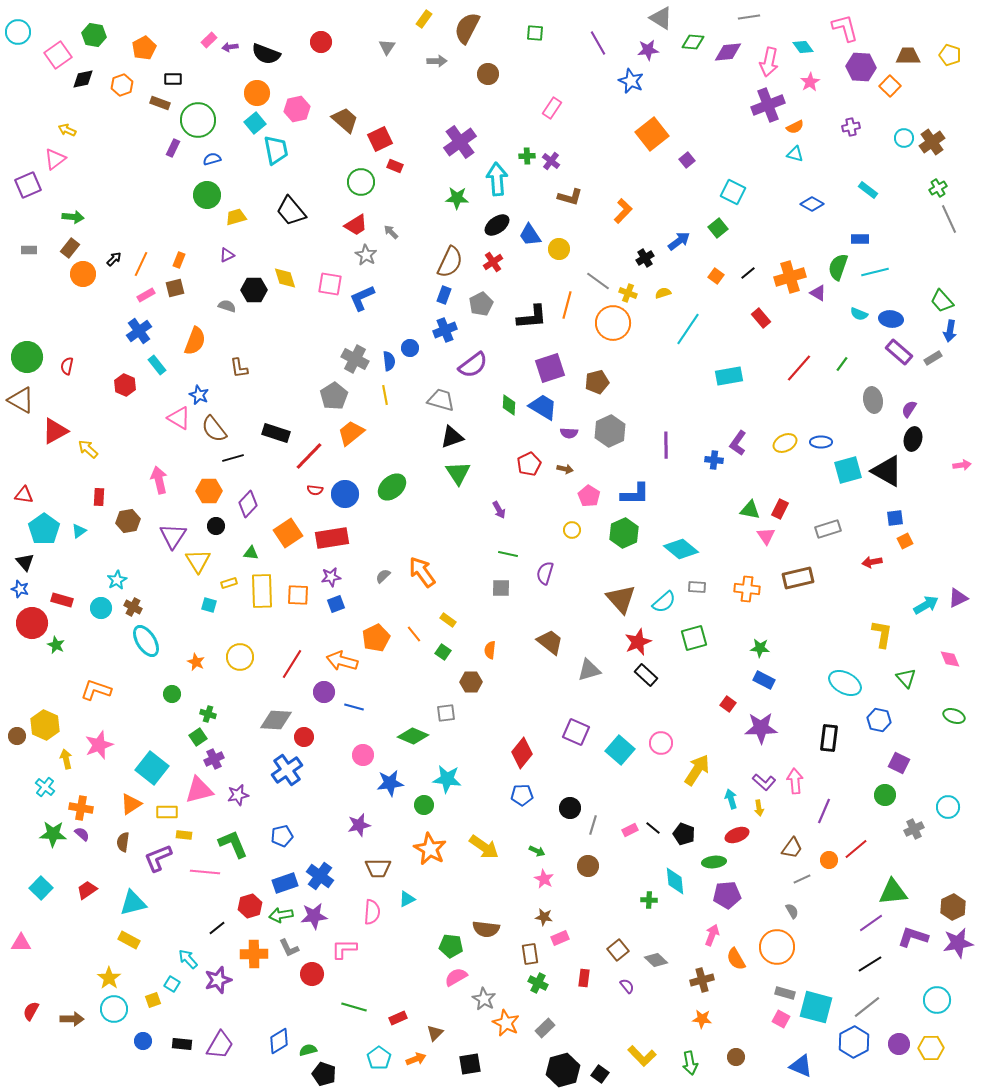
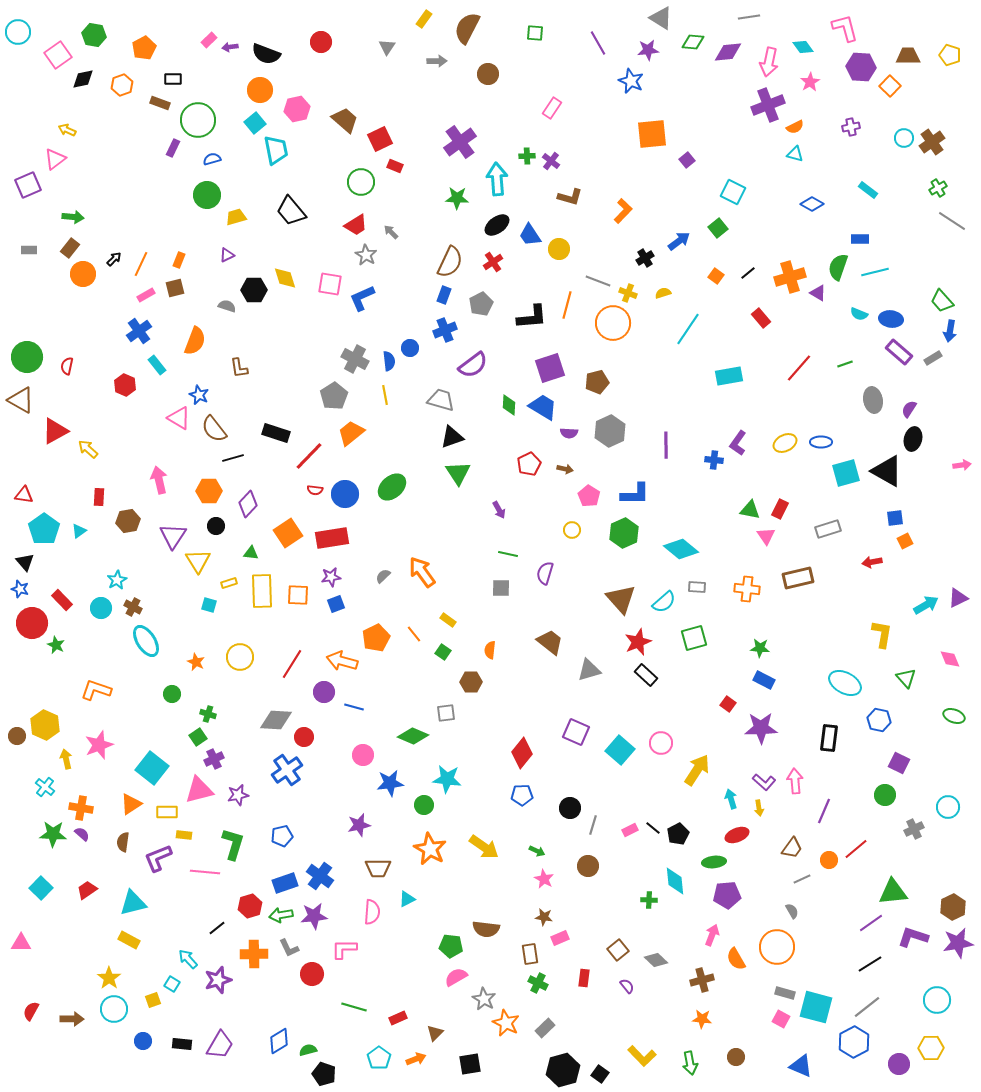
orange circle at (257, 93): moved 3 px right, 3 px up
orange square at (652, 134): rotated 32 degrees clockwise
gray line at (949, 219): moved 3 px right, 2 px down; rotated 32 degrees counterclockwise
gray line at (598, 281): rotated 15 degrees counterclockwise
green line at (842, 364): moved 3 px right; rotated 35 degrees clockwise
cyan square at (848, 470): moved 2 px left, 3 px down
red rectangle at (62, 600): rotated 30 degrees clockwise
black pentagon at (684, 834): moved 6 px left; rotated 25 degrees clockwise
green L-shape at (233, 844): rotated 40 degrees clockwise
purple circle at (899, 1044): moved 20 px down
